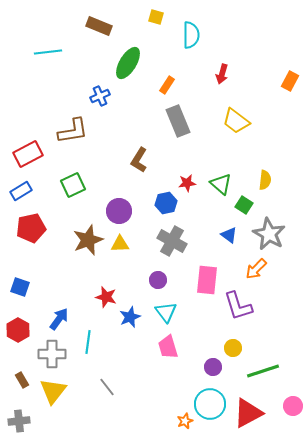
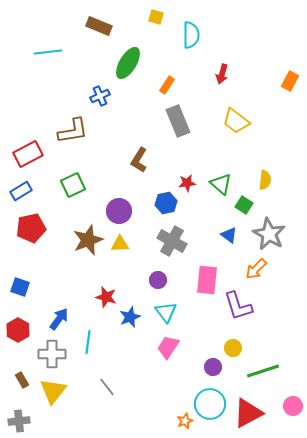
pink trapezoid at (168, 347): rotated 50 degrees clockwise
